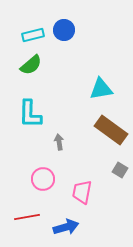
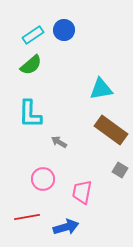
cyan rectangle: rotated 20 degrees counterclockwise
gray arrow: rotated 49 degrees counterclockwise
